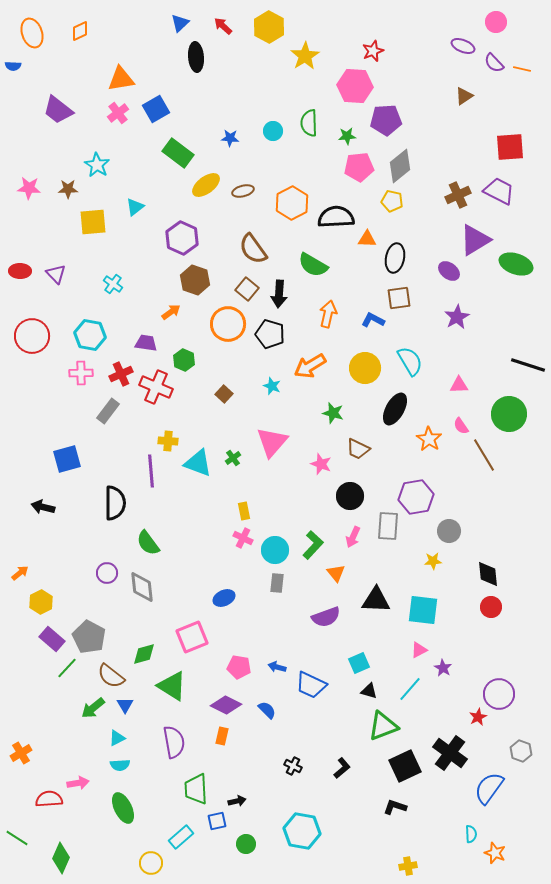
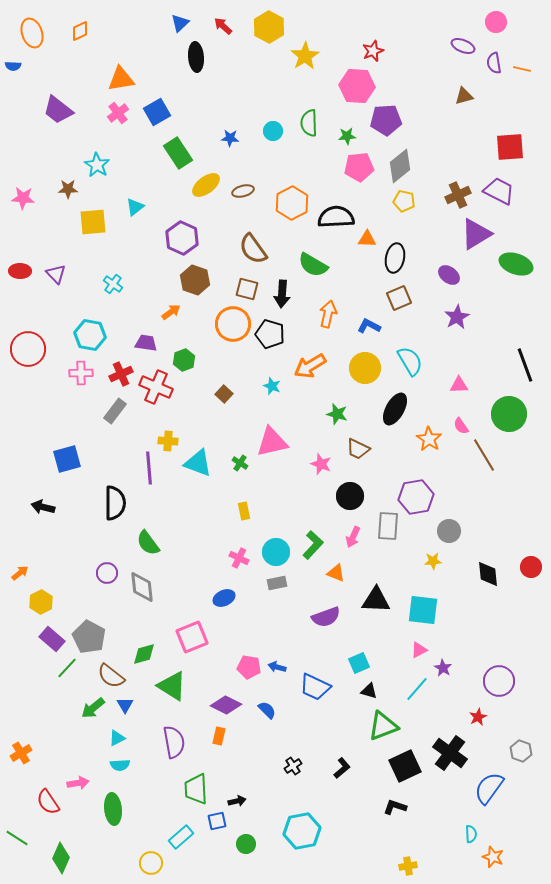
purple semicircle at (494, 63): rotated 35 degrees clockwise
pink hexagon at (355, 86): moved 2 px right
brown triangle at (464, 96): rotated 18 degrees clockwise
blue square at (156, 109): moved 1 px right, 3 px down
green rectangle at (178, 153): rotated 20 degrees clockwise
pink star at (29, 188): moved 6 px left, 10 px down
yellow pentagon at (392, 201): moved 12 px right
purple triangle at (475, 240): moved 1 px right, 6 px up
purple ellipse at (449, 271): moved 4 px down
brown square at (247, 289): rotated 25 degrees counterclockwise
black arrow at (279, 294): moved 3 px right
brown square at (399, 298): rotated 15 degrees counterclockwise
blue L-shape at (373, 320): moved 4 px left, 6 px down
orange circle at (228, 324): moved 5 px right
red circle at (32, 336): moved 4 px left, 13 px down
green hexagon at (184, 360): rotated 15 degrees clockwise
black line at (528, 365): moved 3 px left; rotated 52 degrees clockwise
gray rectangle at (108, 411): moved 7 px right
green star at (333, 413): moved 4 px right, 1 px down
pink triangle at (272, 442): rotated 36 degrees clockwise
green cross at (233, 458): moved 7 px right, 5 px down; rotated 21 degrees counterclockwise
purple line at (151, 471): moved 2 px left, 3 px up
pink cross at (243, 538): moved 4 px left, 20 px down
cyan circle at (275, 550): moved 1 px right, 2 px down
orange triangle at (336, 573): rotated 30 degrees counterclockwise
gray rectangle at (277, 583): rotated 72 degrees clockwise
red circle at (491, 607): moved 40 px right, 40 px up
pink pentagon at (239, 667): moved 10 px right
blue trapezoid at (311, 685): moved 4 px right, 2 px down
cyan line at (410, 689): moved 7 px right
purple circle at (499, 694): moved 13 px up
orange rectangle at (222, 736): moved 3 px left
black cross at (293, 766): rotated 30 degrees clockwise
red semicircle at (49, 799): moved 1 px left, 3 px down; rotated 120 degrees counterclockwise
green ellipse at (123, 808): moved 10 px left, 1 px down; rotated 20 degrees clockwise
cyan hexagon at (302, 831): rotated 21 degrees counterclockwise
orange star at (495, 853): moved 2 px left, 4 px down
